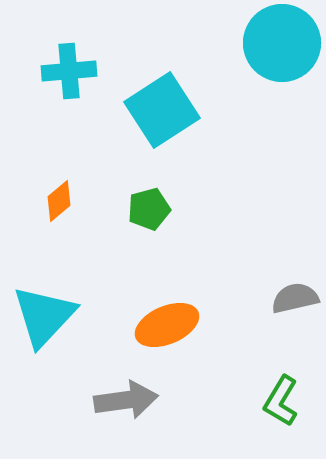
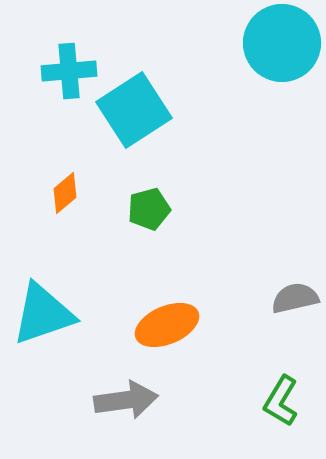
cyan square: moved 28 px left
orange diamond: moved 6 px right, 8 px up
cyan triangle: moved 1 px left, 2 px up; rotated 28 degrees clockwise
